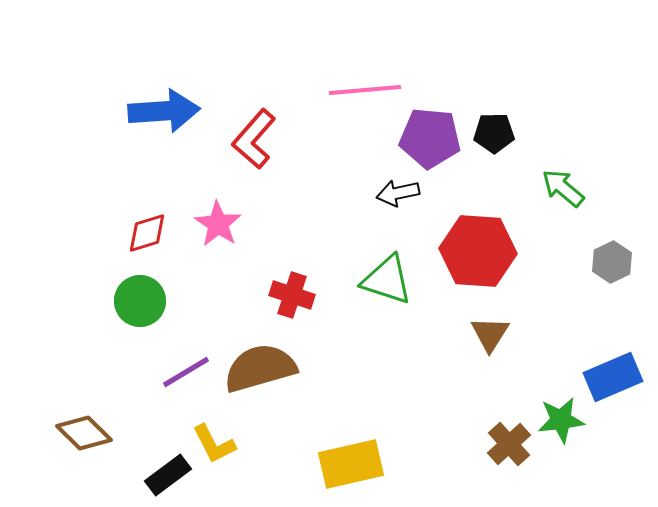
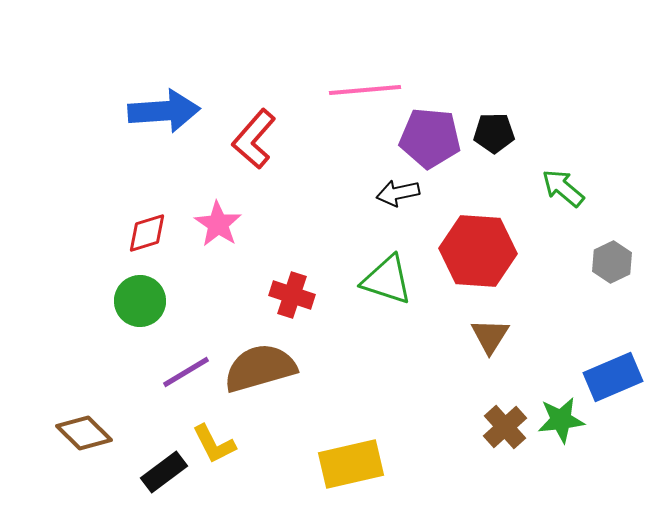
brown triangle: moved 2 px down
brown cross: moved 4 px left, 17 px up
black rectangle: moved 4 px left, 3 px up
